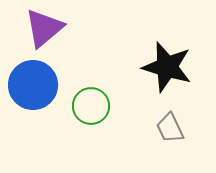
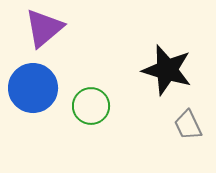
black star: moved 3 px down
blue circle: moved 3 px down
gray trapezoid: moved 18 px right, 3 px up
